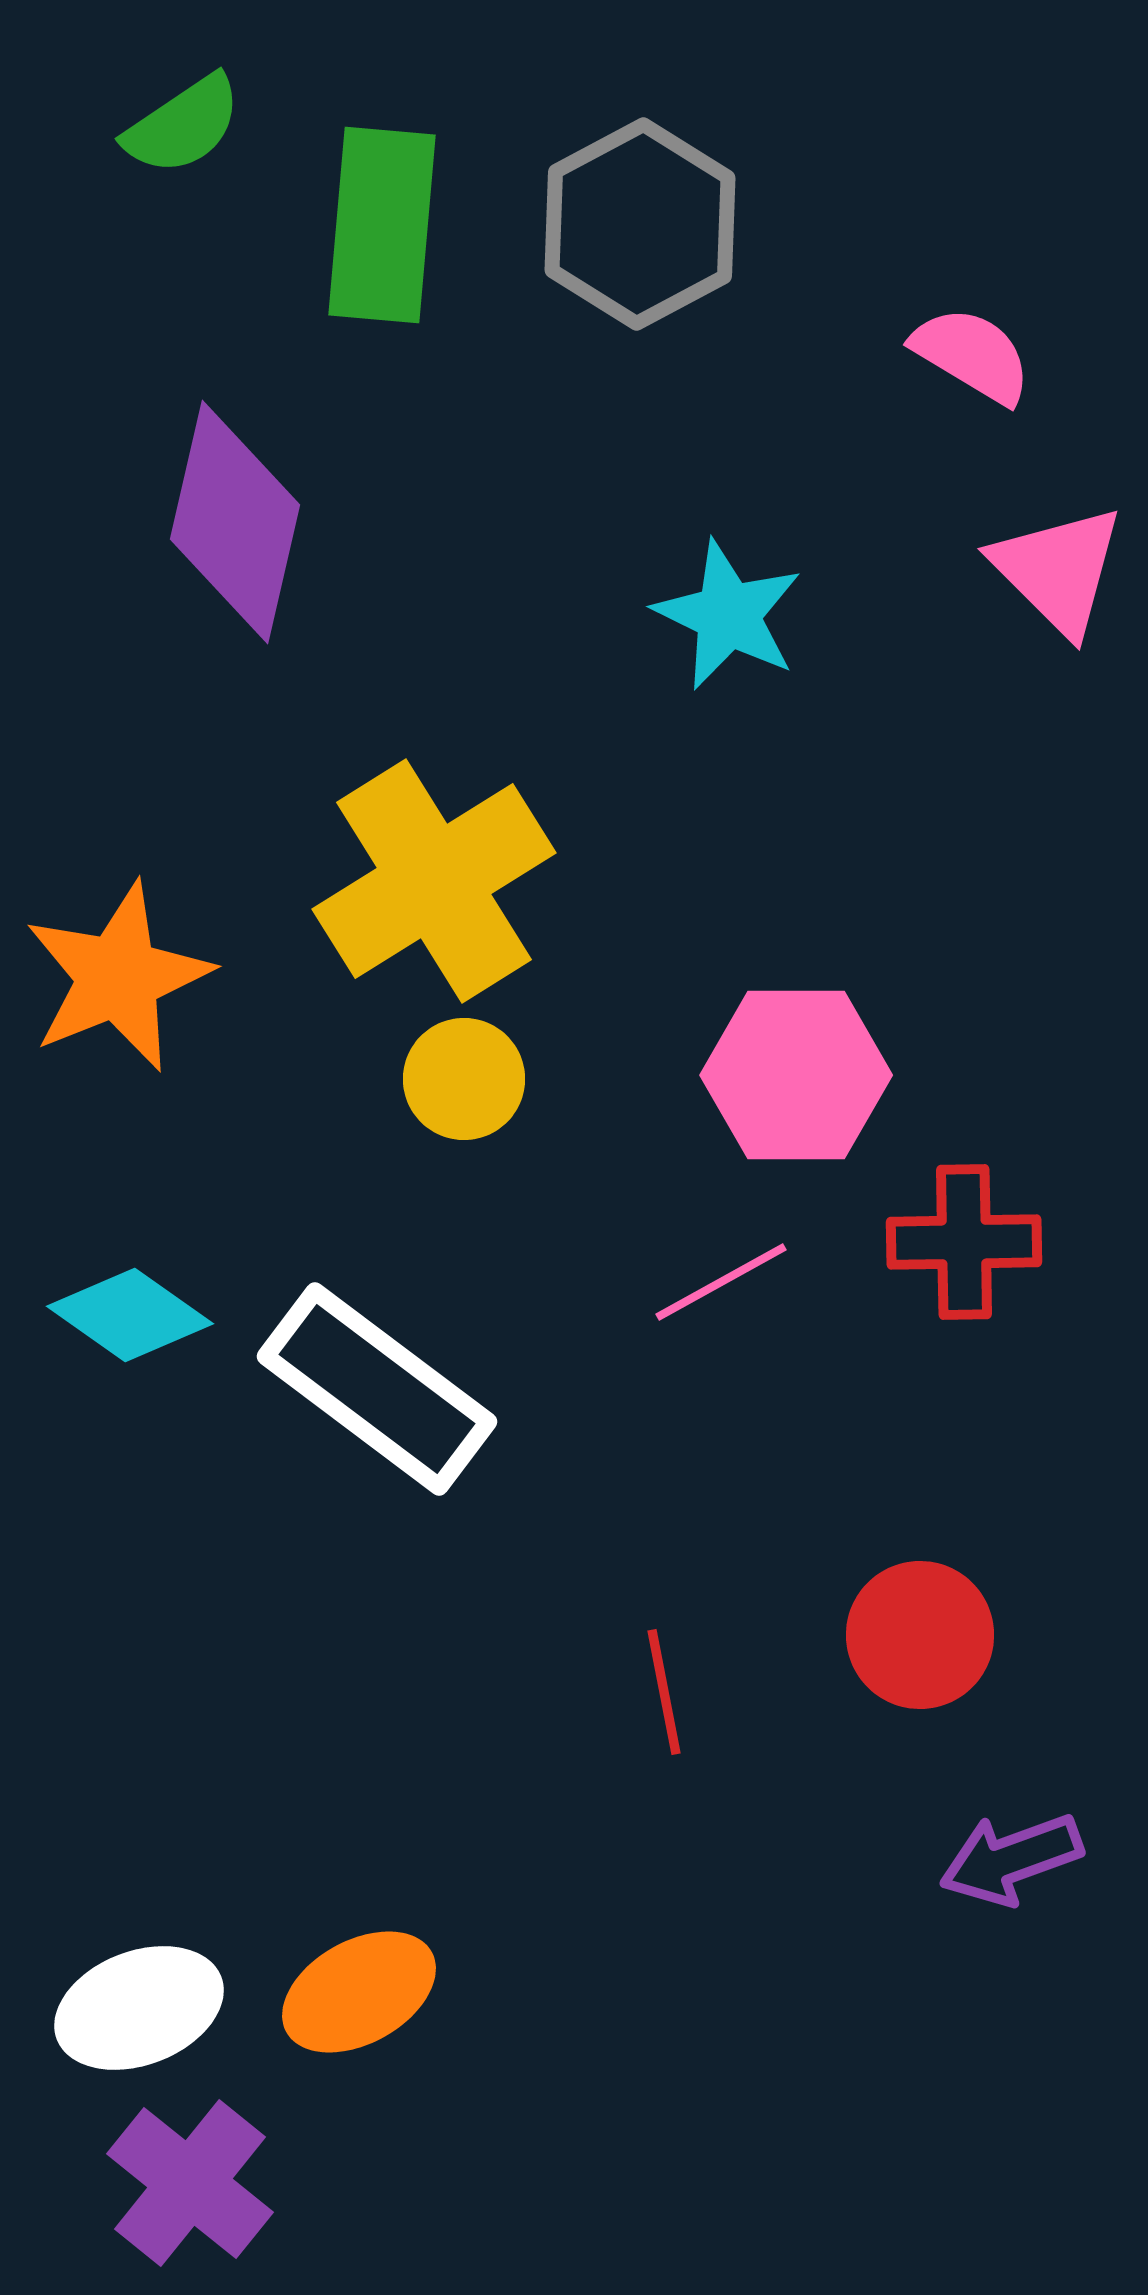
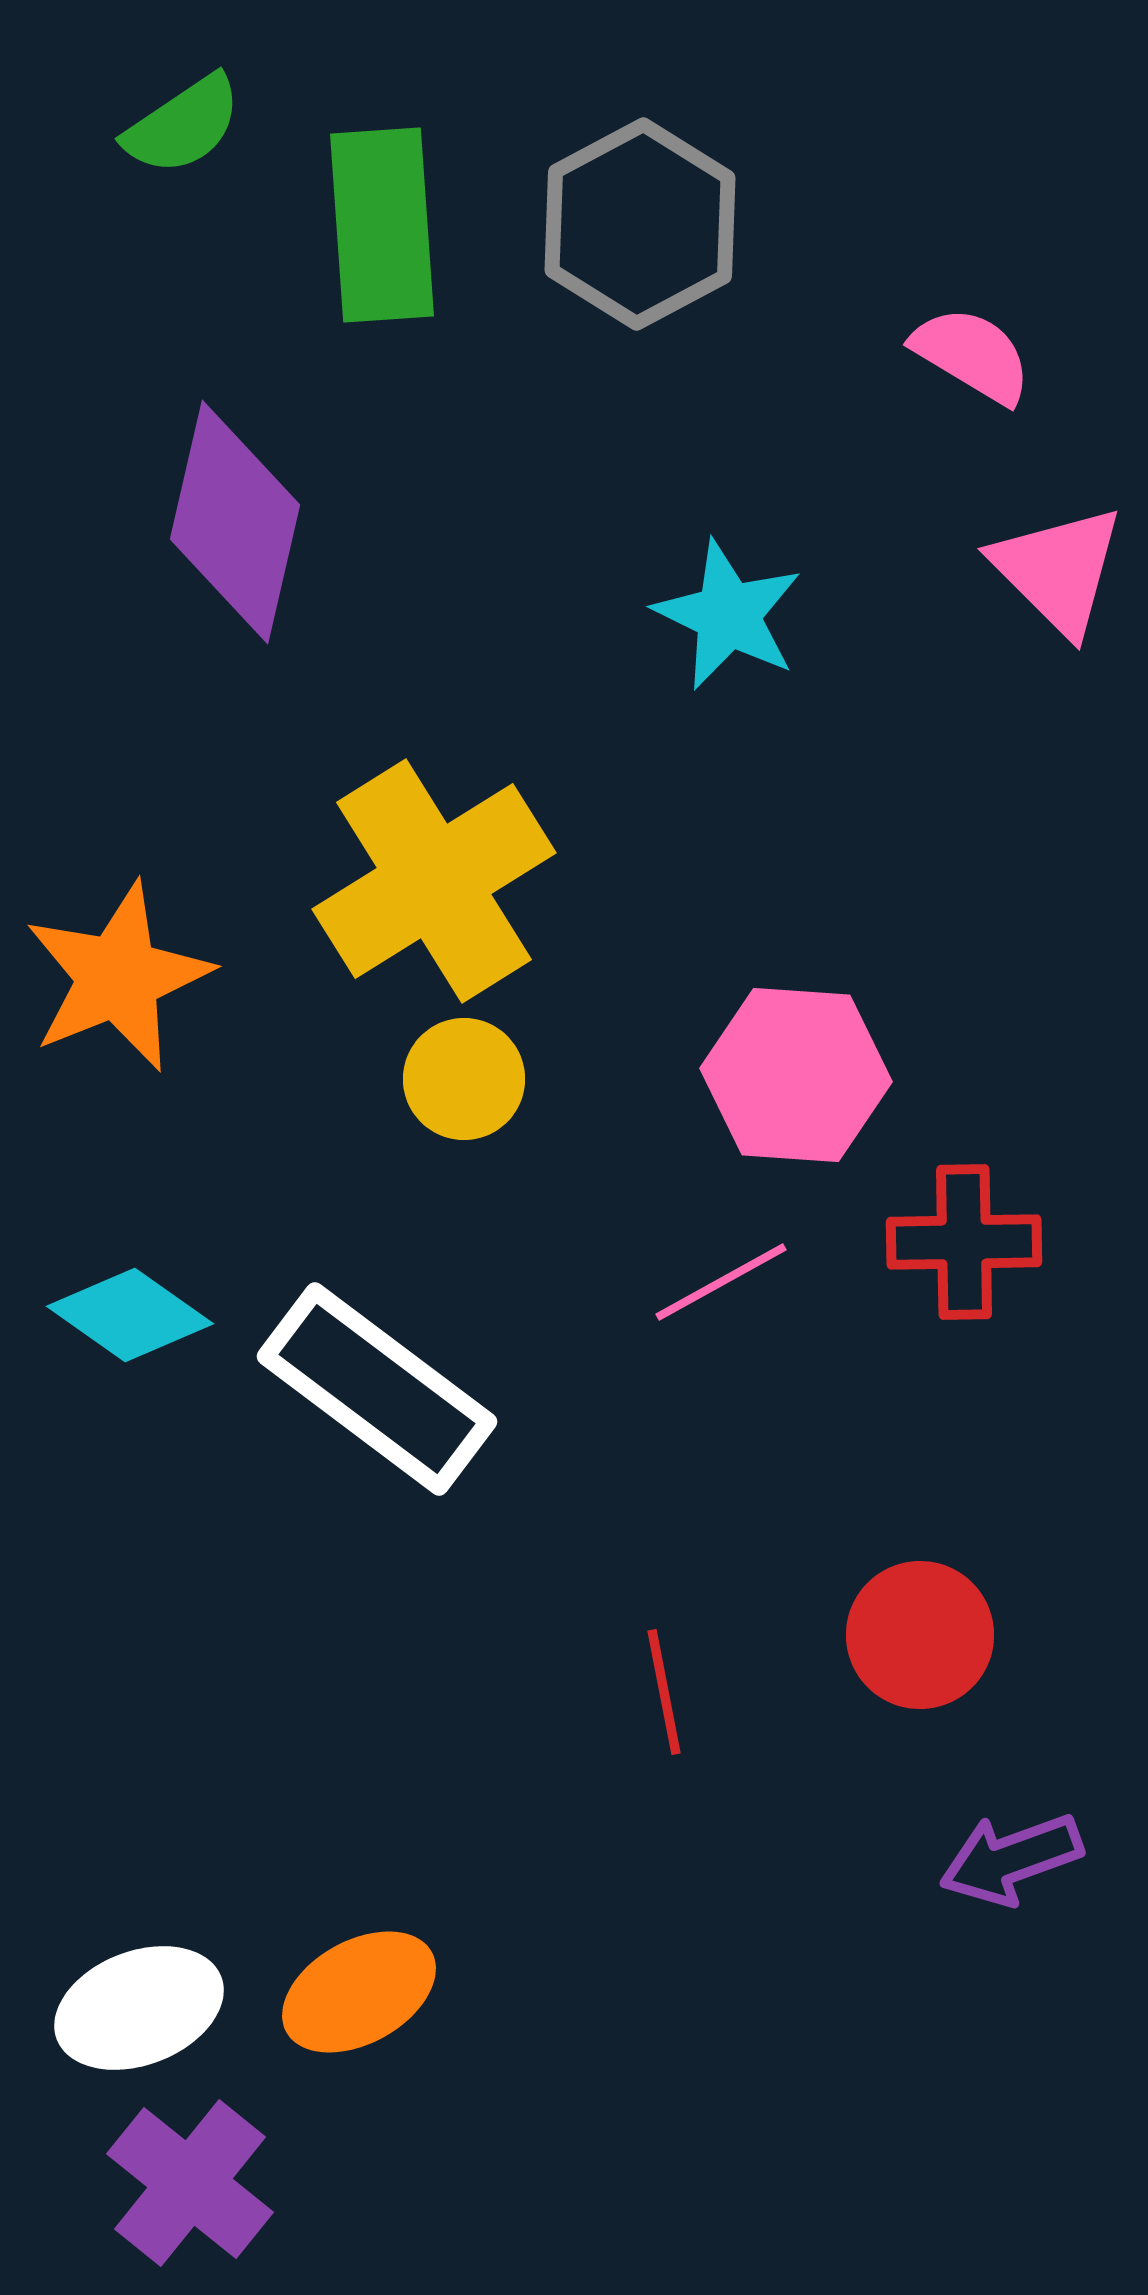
green rectangle: rotated 9 degrees counterclockwise
pink hexagon: rotated 4 degrees clockwise
